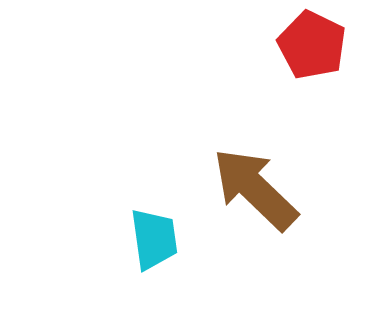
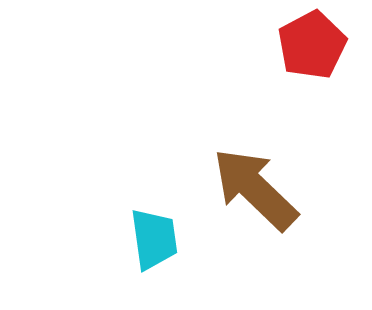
red pentagon: rotated 18 degrees clockwise
